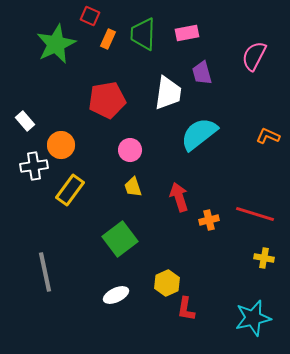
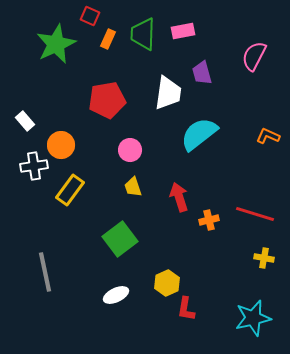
pink rectangle: moved 4 px left, 2 px up
